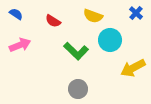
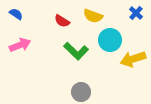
red semicircle: moved 9 px right
yellow arrow: moved 9 px up; rotated 10 degrees clockwise
gray circle: moved 3 px right, 3 px down
